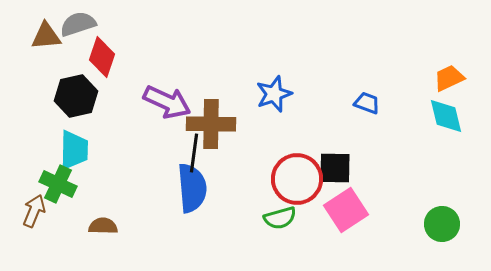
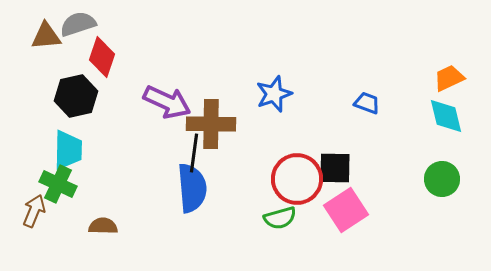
cyan trapezoid: moved 6 px left
green circle: moved 45 px up
